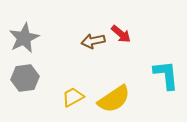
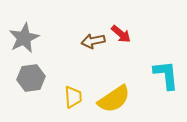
gray hexagon: moved 6 px right
yellow trapezoid: rotated 115 degrees clockwise
